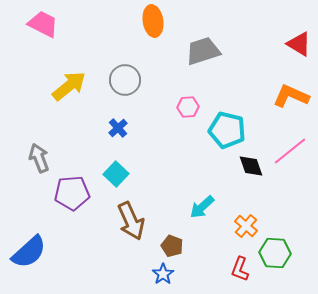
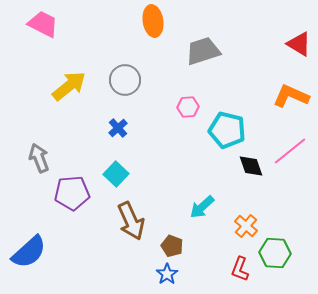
blue star: moved 4 px right
